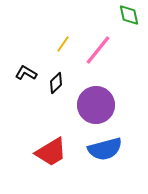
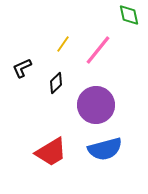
black L-shape: moved 4 px left, 5 px up; rotated 55 degrees counterclockwise
